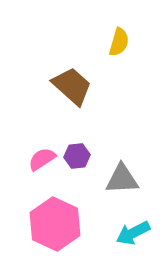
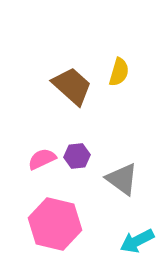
yellow semicircle: moved 30 px down
pink semicircle: rotated 8 degrees clockwise
gray triangle: rotated 39 degrees clockwise
pink hexagon: rotated 12 degrees counterclockwise
cyan arrow: moved 4 px right, 8 px down
